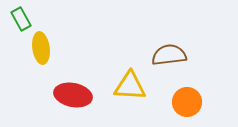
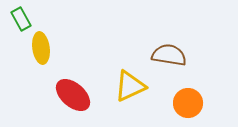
brown semicircle: rotated 16 degrees clockwise
yellow triangle: rotated 28 degrees counterclockwise
red ellipse: rotated 30 degrees clockwise
orange circle: moved 1 px right, 1 px down
